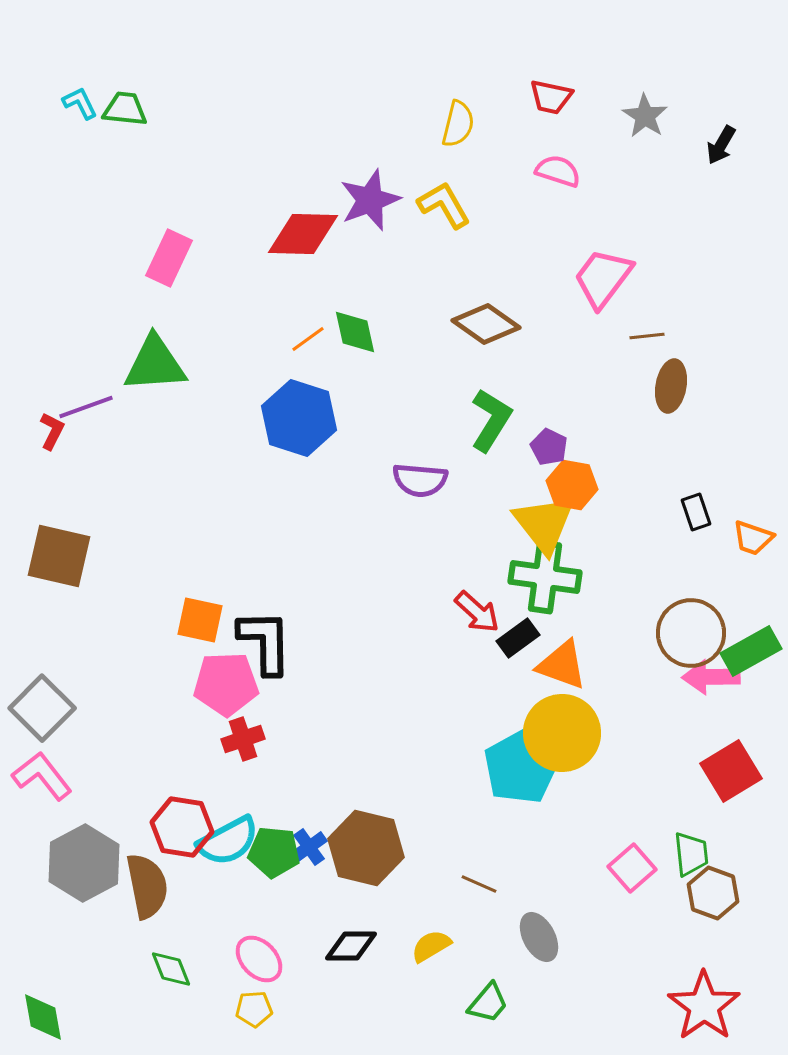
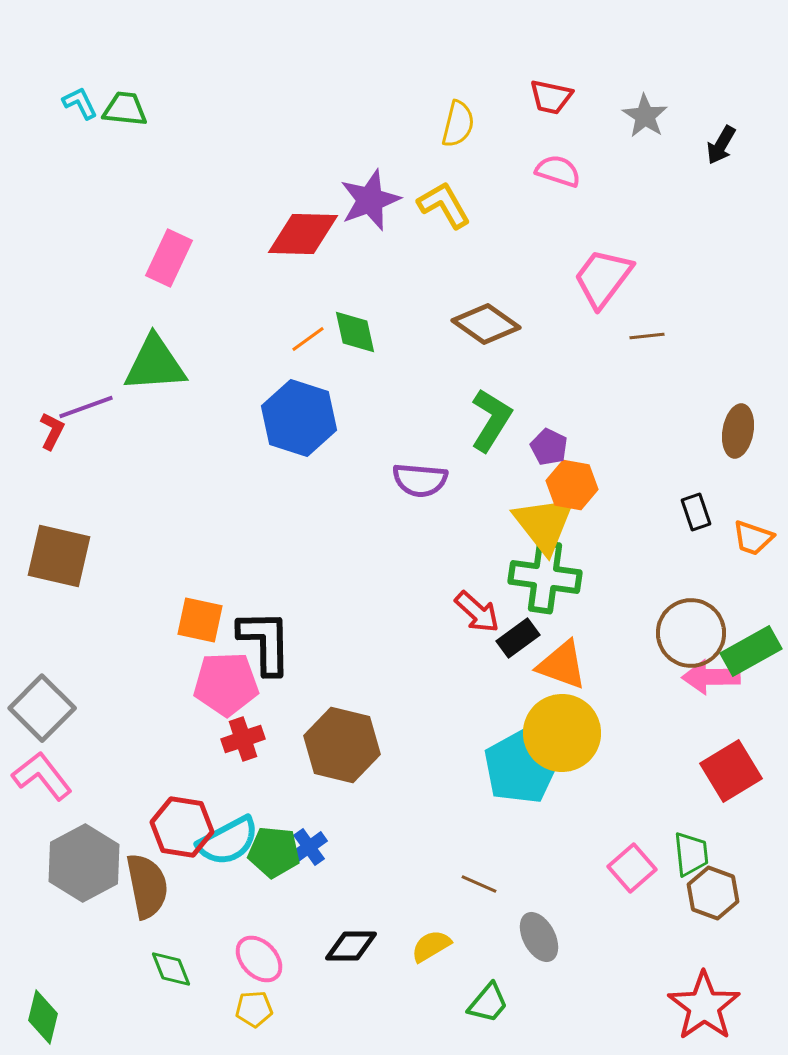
brown ellipse at (671, 386): moved 67 px right, 45 px down
brown hexagon at (366, 848): moved 24 px left, 103 px up
green diamond at (43, 1017): rotated 24 degrees clockwise
